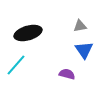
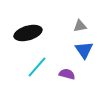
cyan line: moved 21 px right, 2 px down
